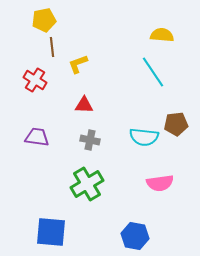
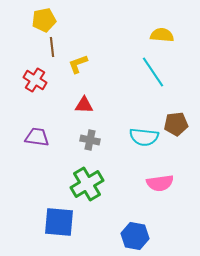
blue square: moved 8 px right, 10 px up
